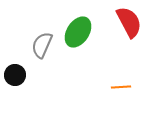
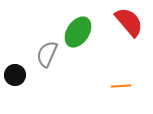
red semicircle: rotated 12 degrees counterclockwise
gray semicircle: moved 5 px right, 9 px down
orange line: moved 1 px up
